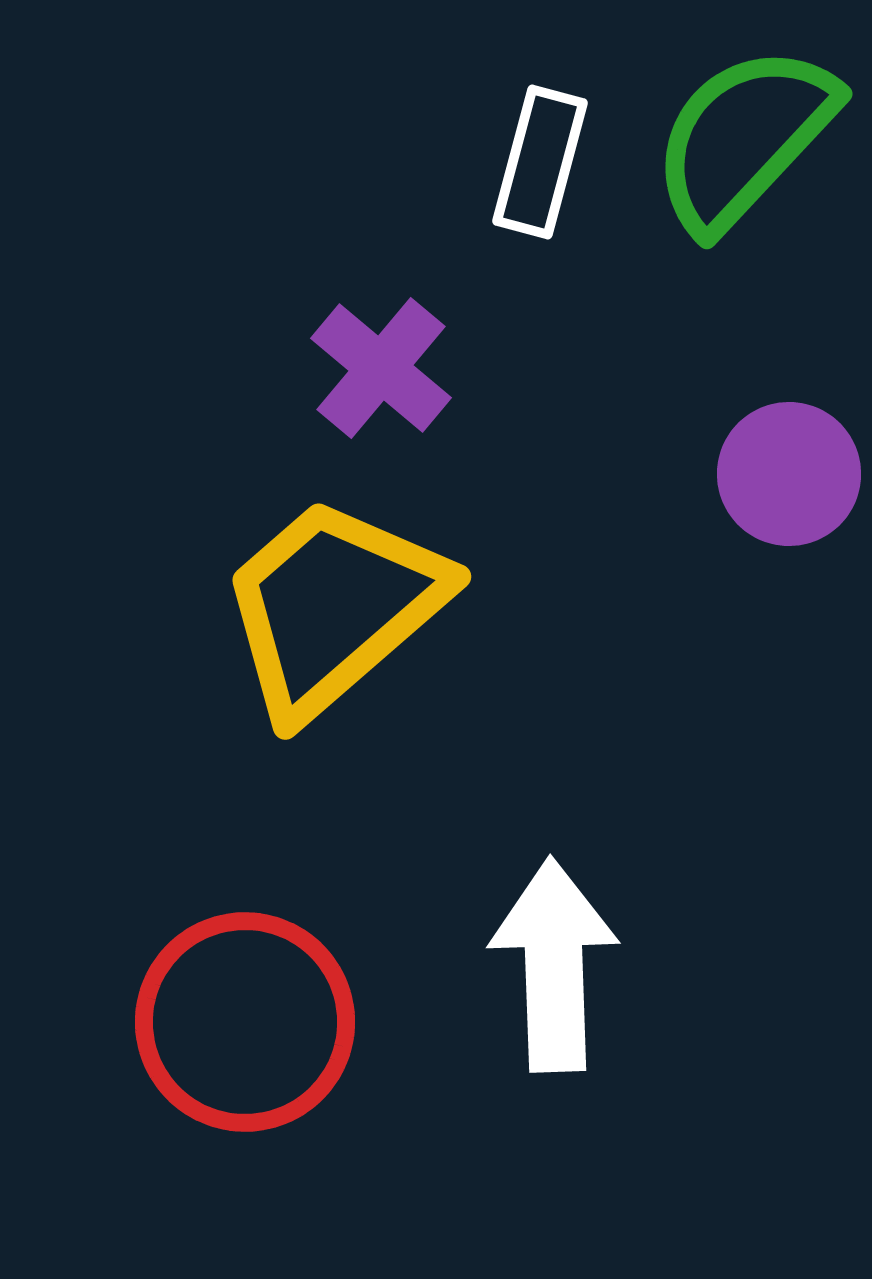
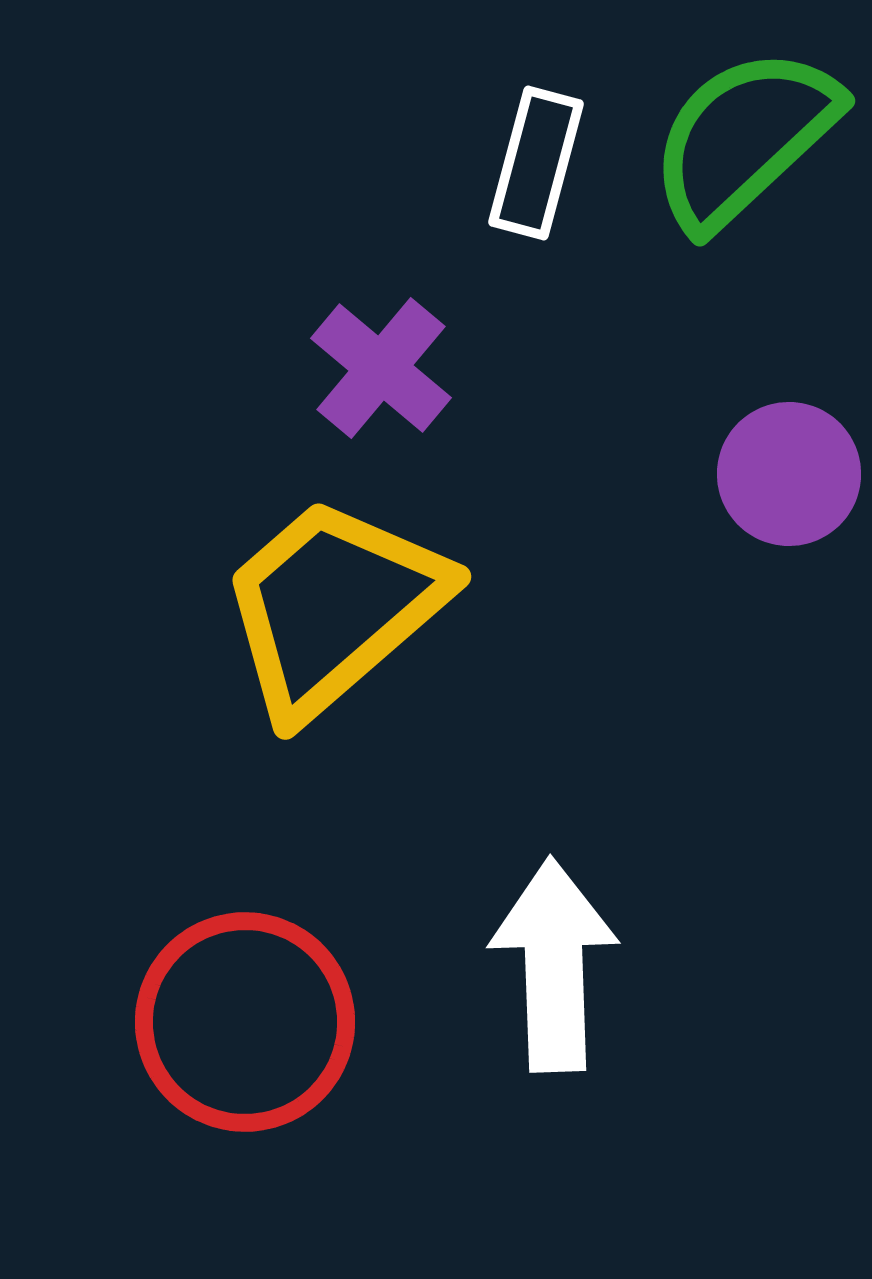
green semicircle: rotated 4 degrees clockwise
white rectangle: moved 4 px left, 1 px down
